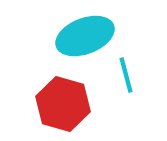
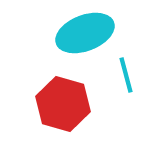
cyan ellipse: moved 3 px up
